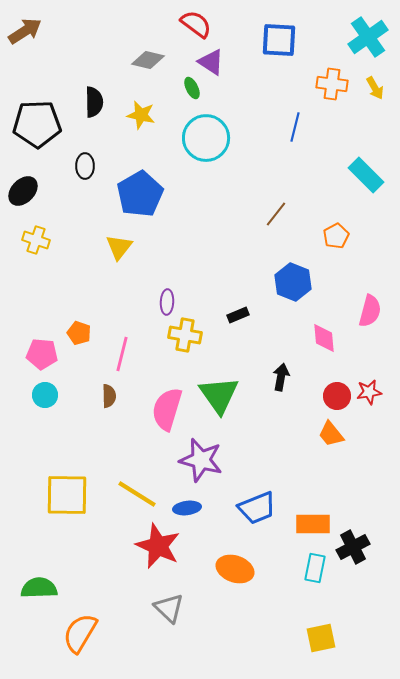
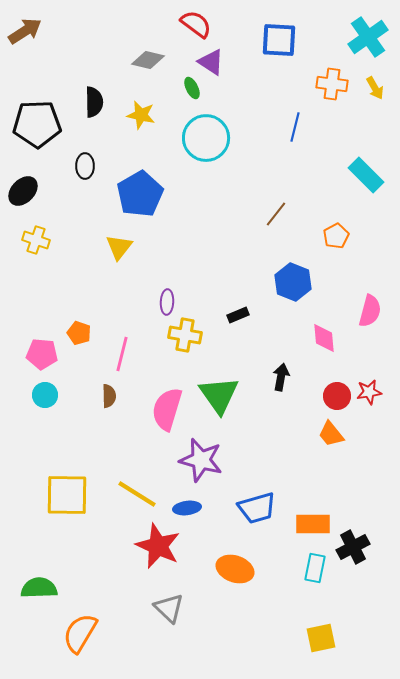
blue trapezoid at (257, 508): rotated 6 degrees clockwise
